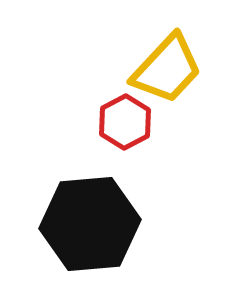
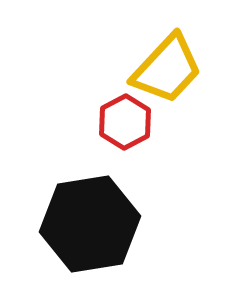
black hexagon: rotated 4 degrees counterclockwise
